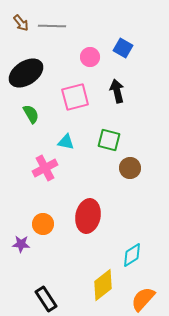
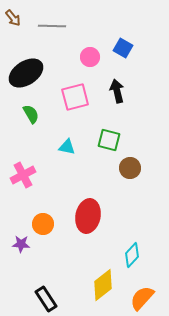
brown arrow: moved 8 px left, 5 px up
cyan triangle: moved 1 px right, 5 px down
pink cross: moved 22 px left, 7 px down
cyan diamond: rotated 15 degrees counterclockwise
orange semicircle: moved 1 px left, 1 px up
